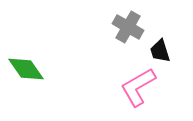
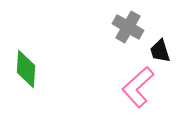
green diamond: rotated 39 degrees clockwise
pink L-shape: rotated 12 degrees counterclockwise
